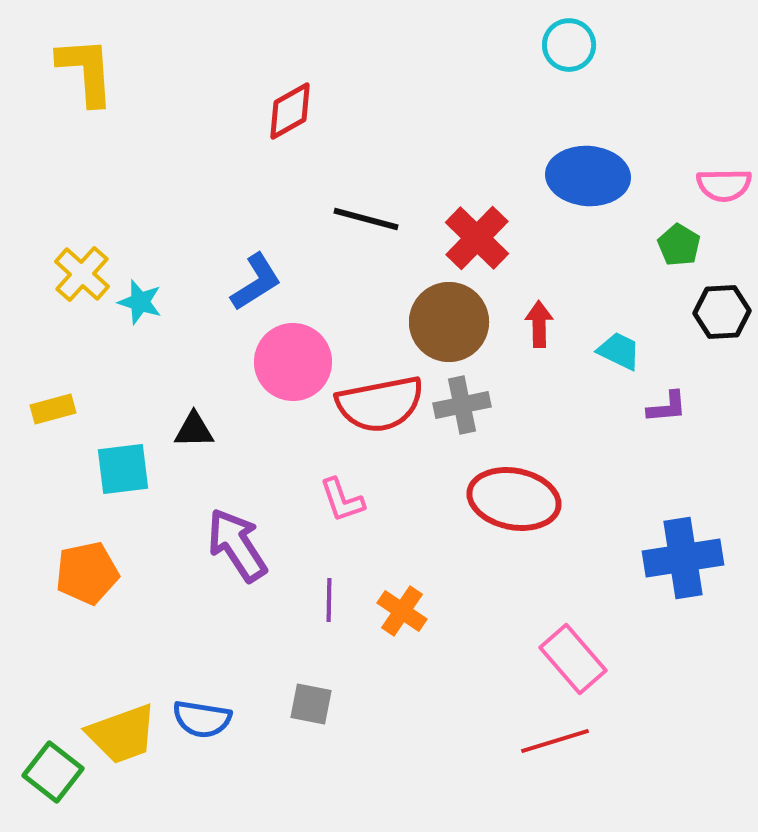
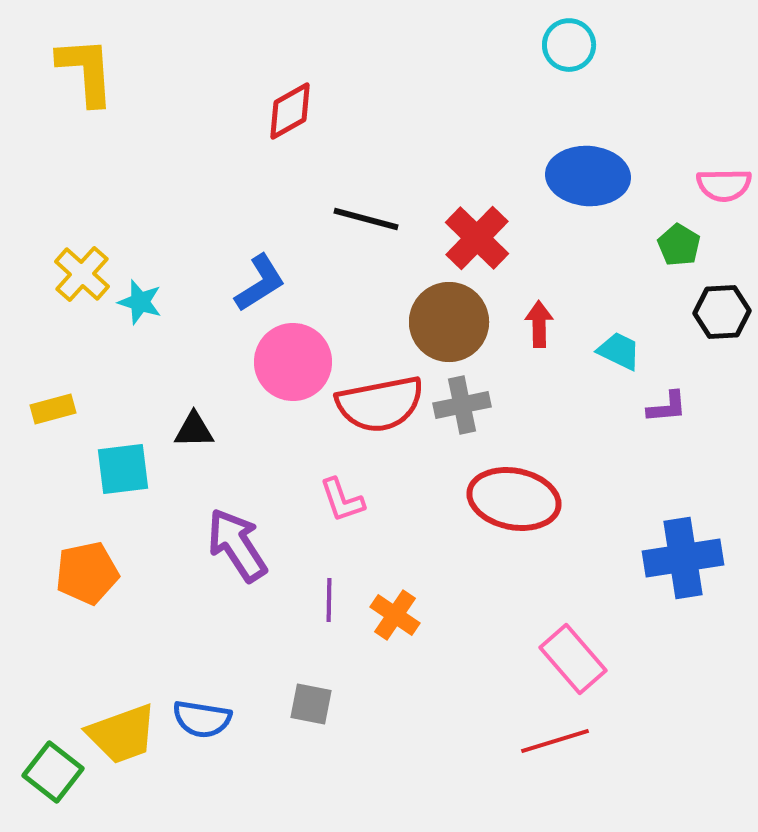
blue L-shape: moved 4 px right, 1 px down
orange cross: moved 7 px left, 4 px down
